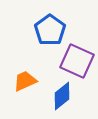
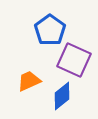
purple square: moved 3 px left, 1 px up
orange trapezoid: moved 4 px right
